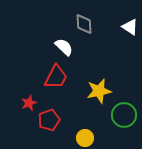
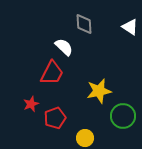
red trapezoid: moved 4 px left, 4 px up
red star: moved 2 px right, 1 px down
green circle: moved 1 px left, 1 px down
red pentagon: moved 6 px right, 2 px up
